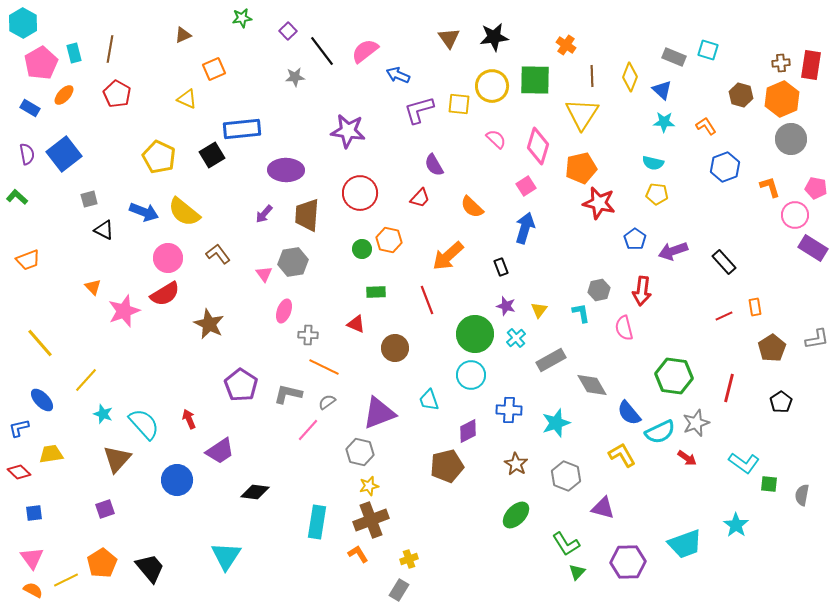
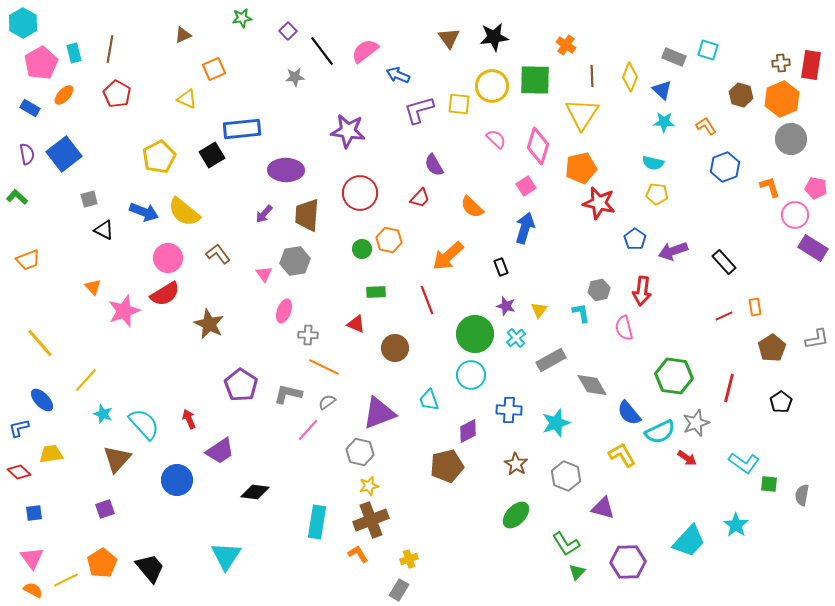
yellow pentagon at (159, 157): rotated 20 degrees clockwise
gray hexagon at (293, 262): moved 2 px right, 1 px up
cyan trapezoid at (685, 544): moved 4 px right, 3 px up; rotated 27 degrees counterclockwise
